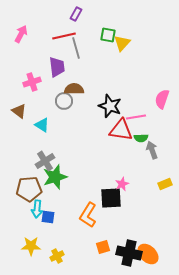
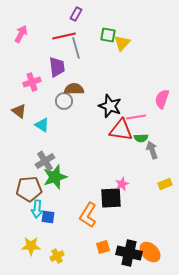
orange ellipse: moved 2 px right, 2 px up
